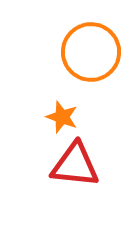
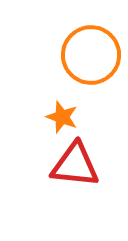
orange circle: moved 3 px down
